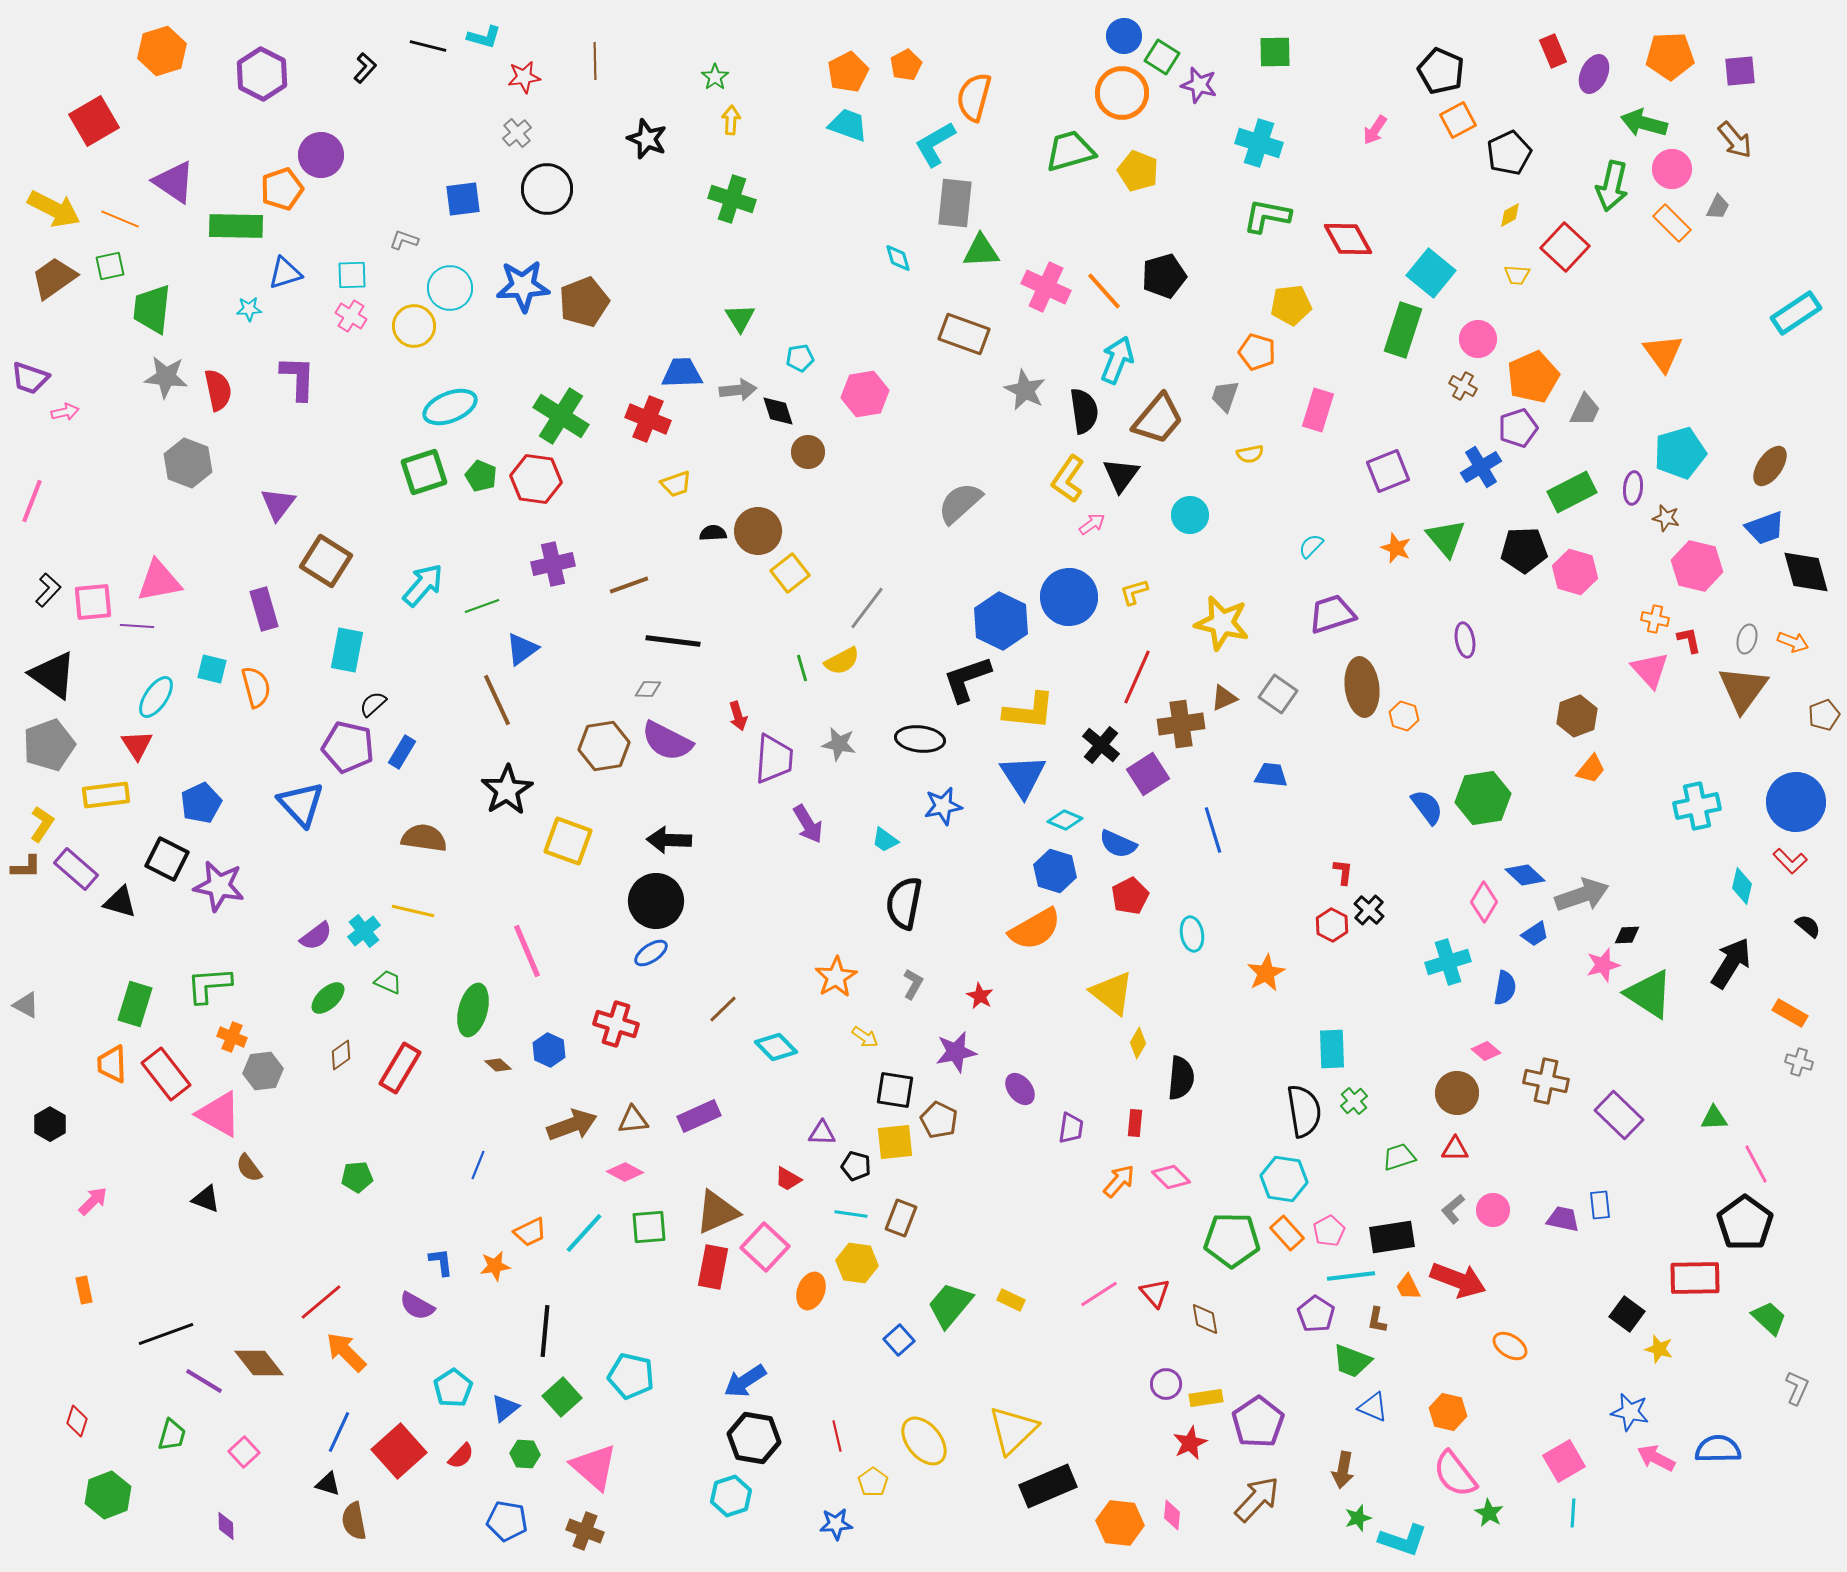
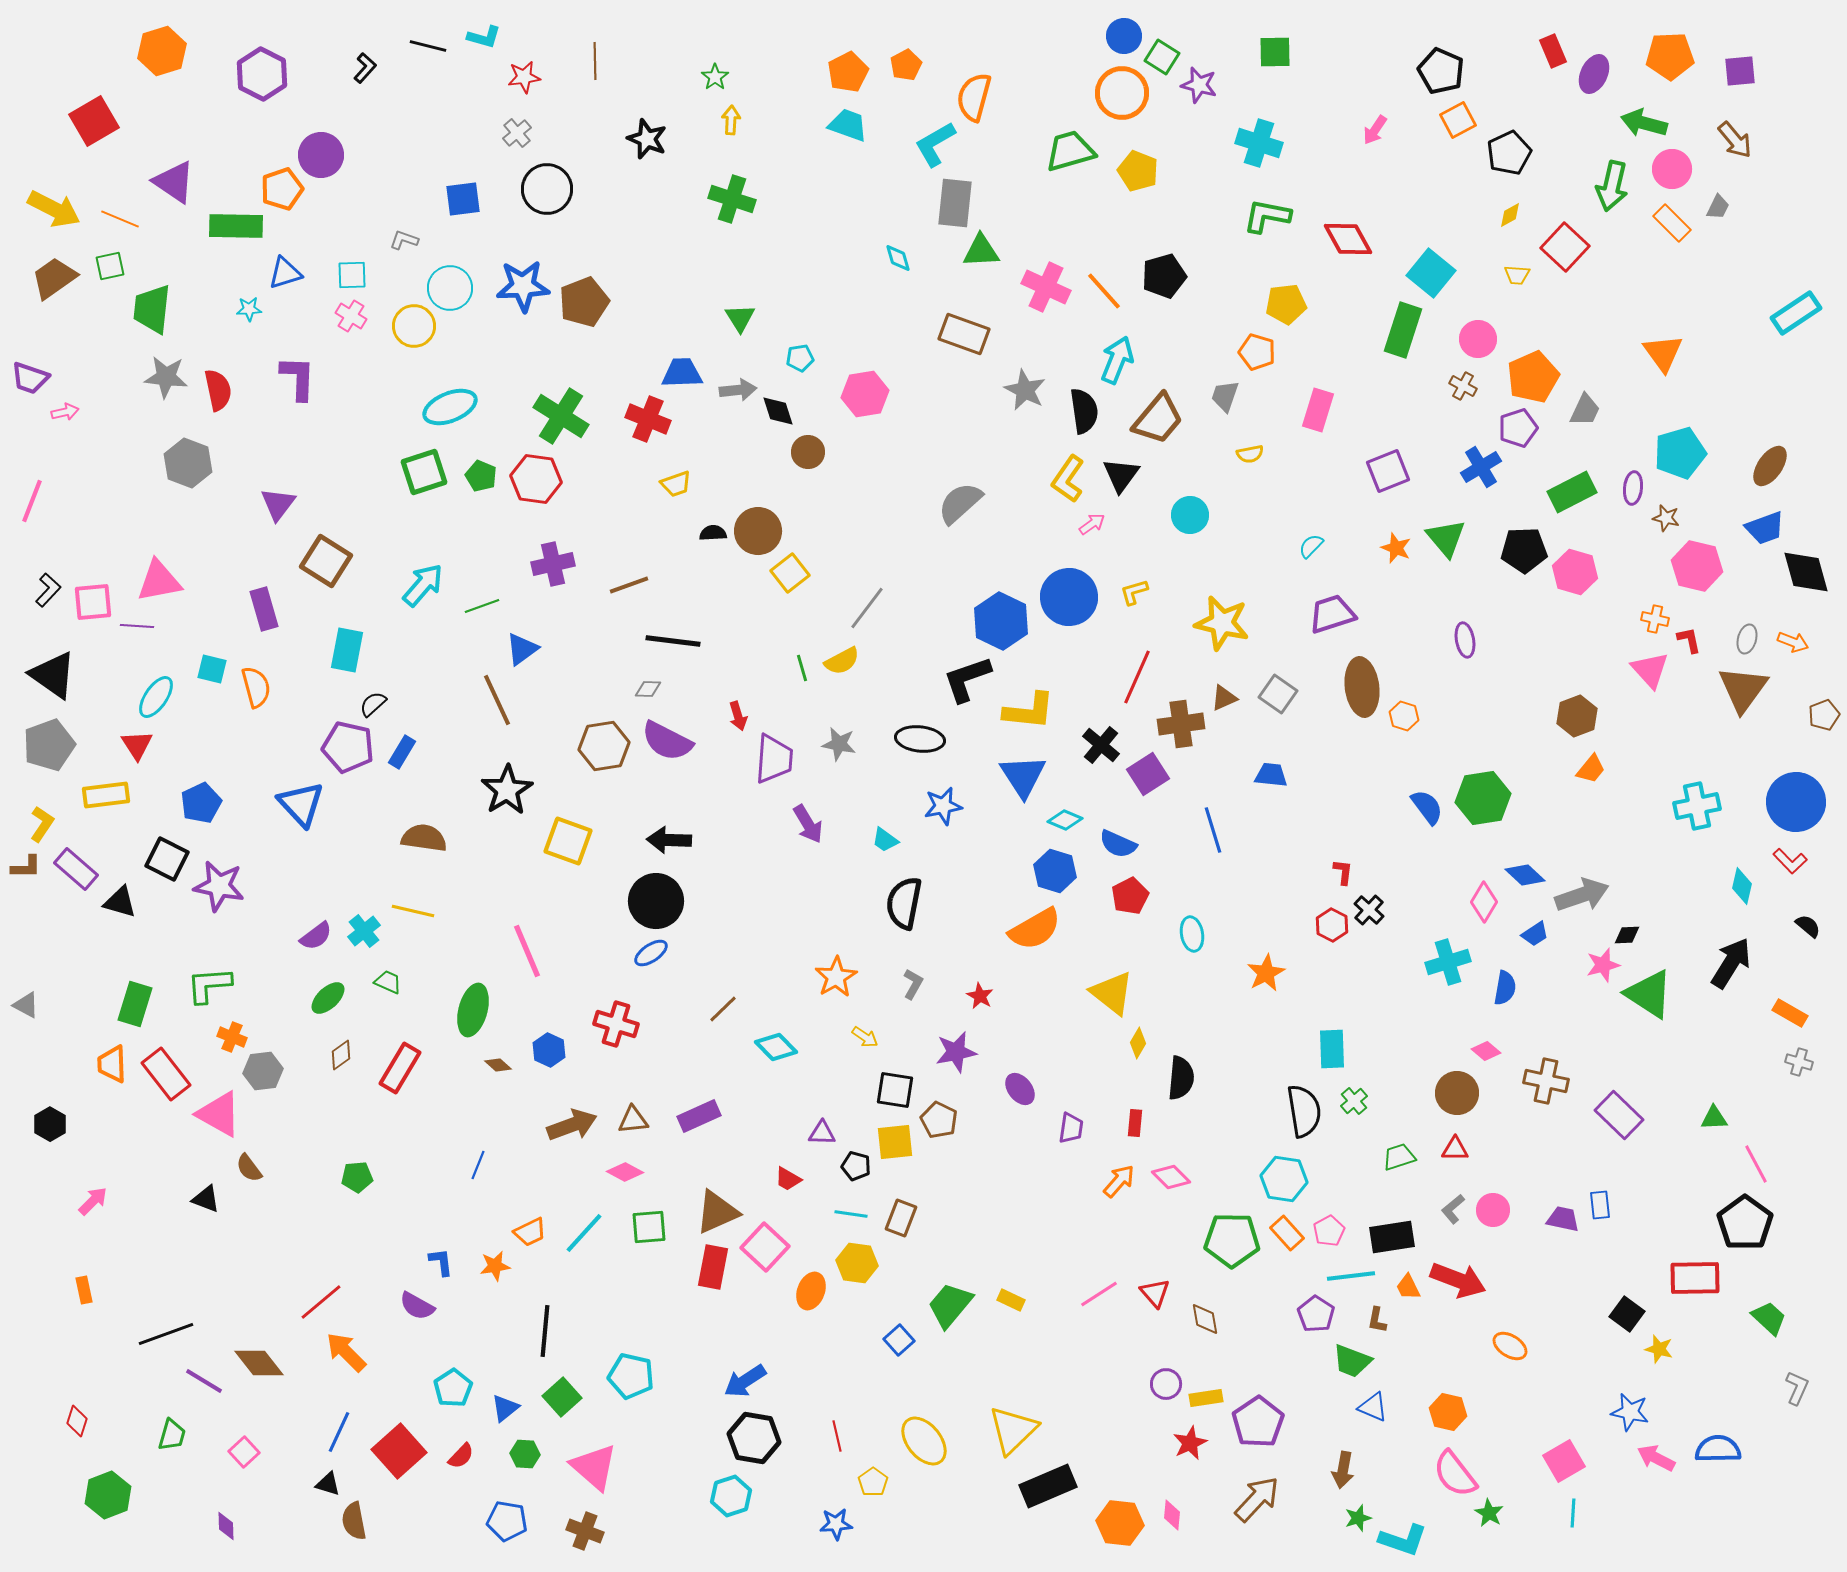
yellow pentagon at (1291, 305): moved 5 px left, 1 px up
